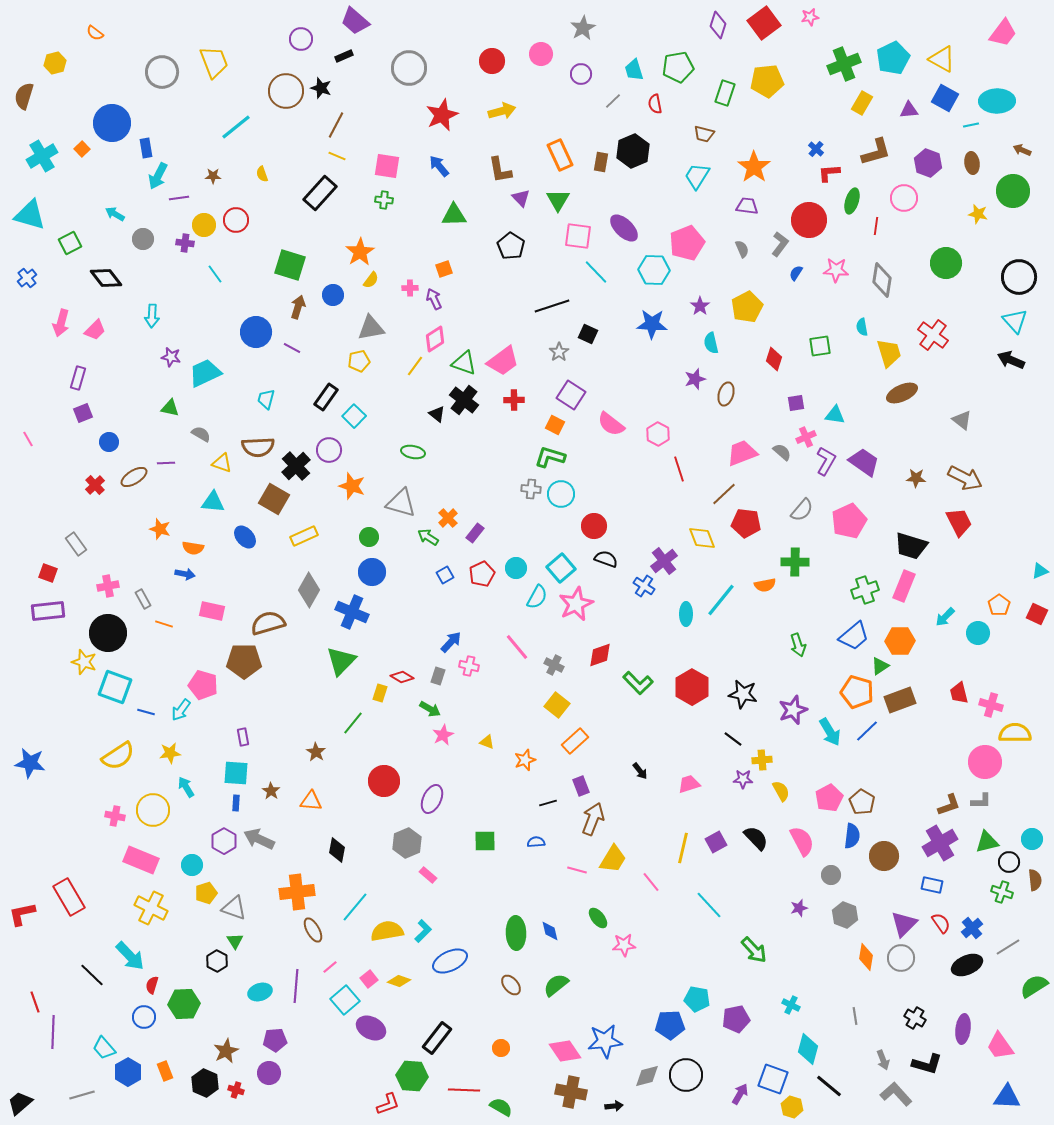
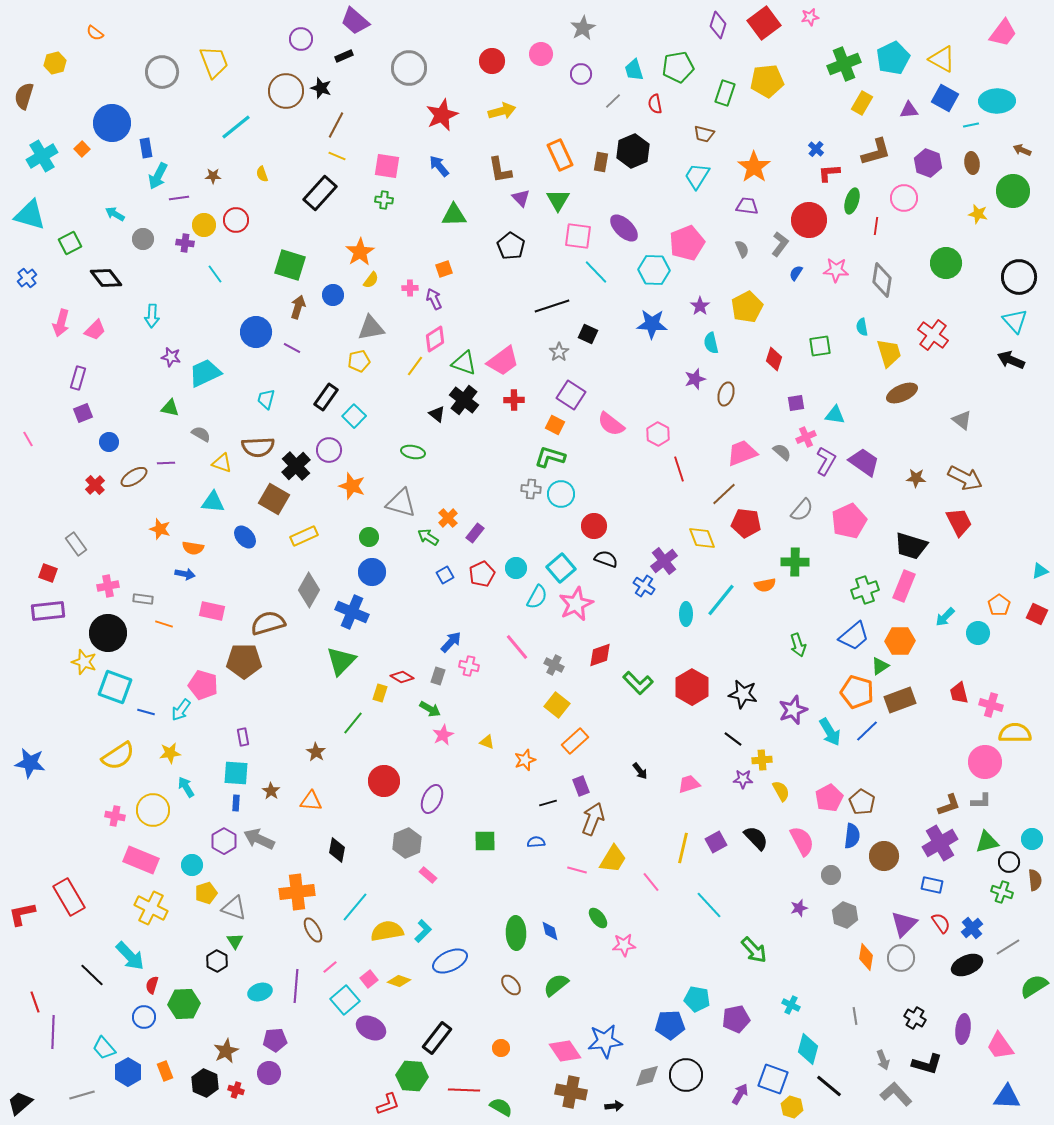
gray rectangle at (143, 599): rotated 54 degrees counterclockwise
